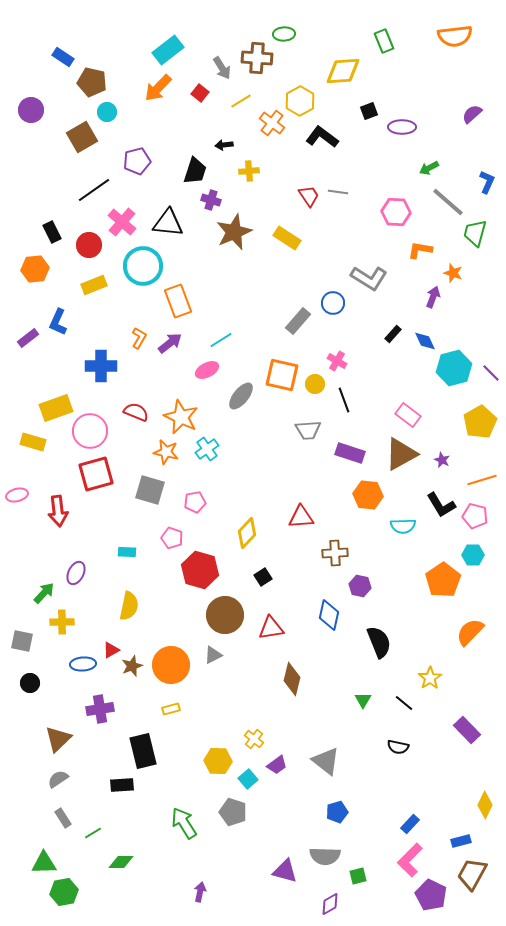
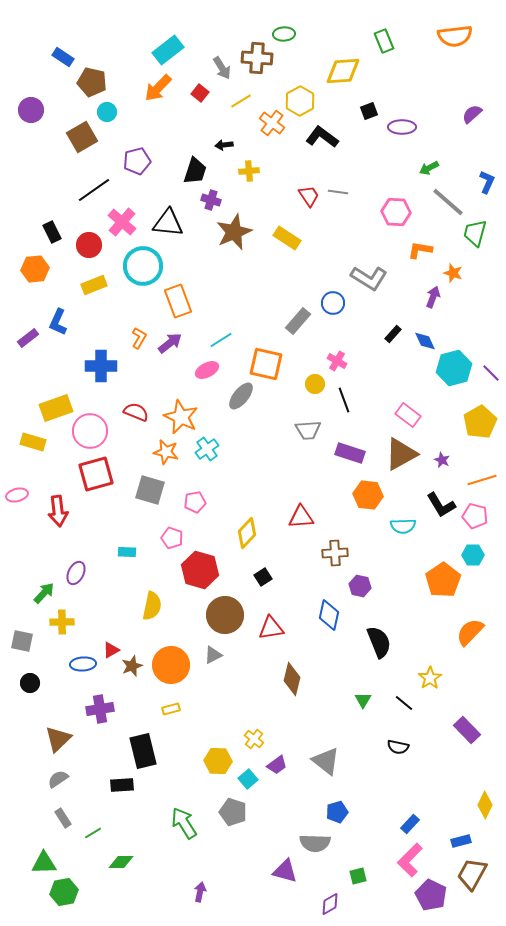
orange square at (282, 375): moved 16 px left, 11 px up
yellow semicircle at (129, 606): moved 23 px right
gray semicircle at (325, 856): moved 10 px left, 13 px up
